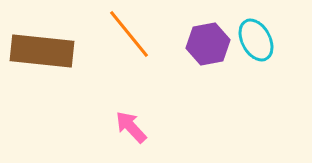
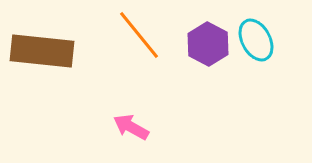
orange line: moved 10 px right, 1 px down
purple hexagon: rotated 21 degrees counterclockwise
pink arrow: rotated 18 degrees counterclockwise
